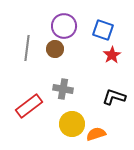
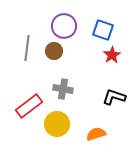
brown circle: moved 1 px left, 2 px down
yellow circle: moved 15 px left
